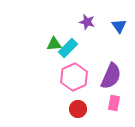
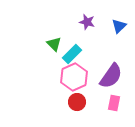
blue triangle: rotated 21 degrees clockwise
green triangle: rotated 49 degrees clockwise
cyan rectangle: moved 4 px right, 6 px down
purple semicircle: rotated 12 degrees clockwise
red circle: moved 1 px left, 7 px up
